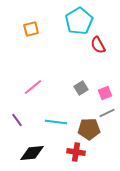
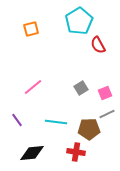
gray line: moved 1 px down
